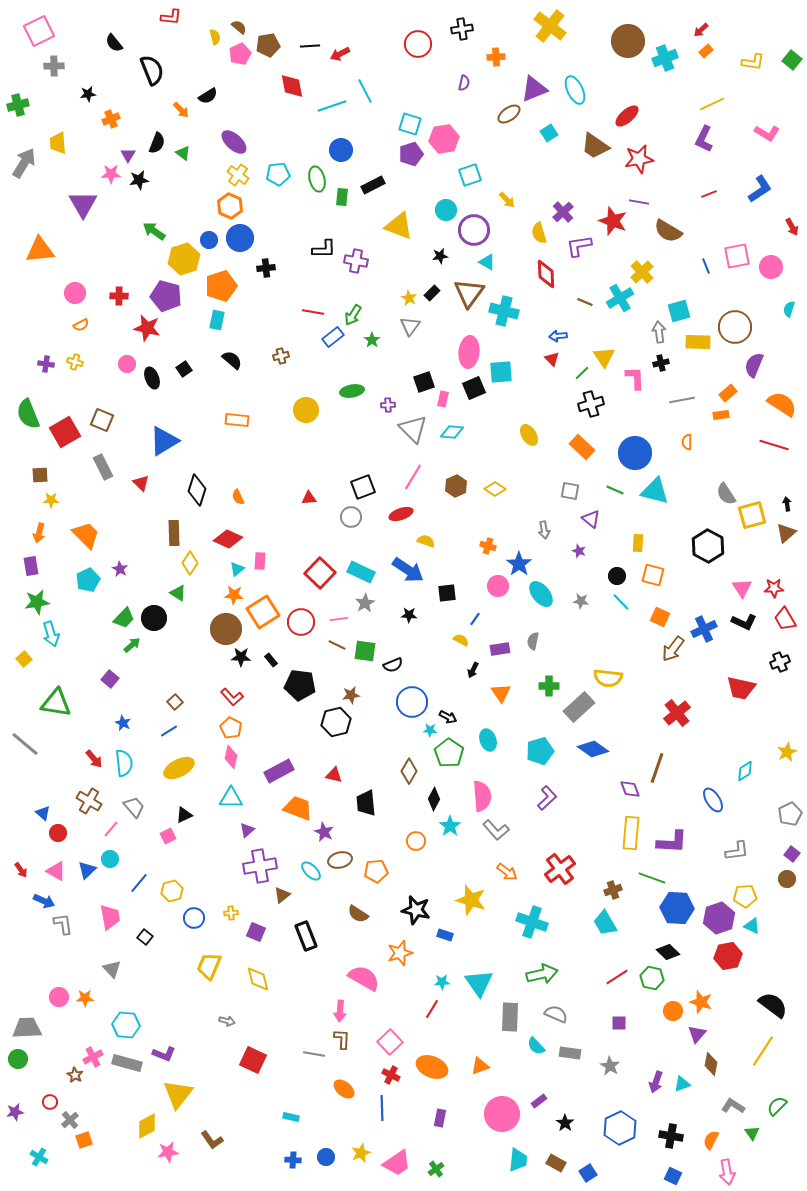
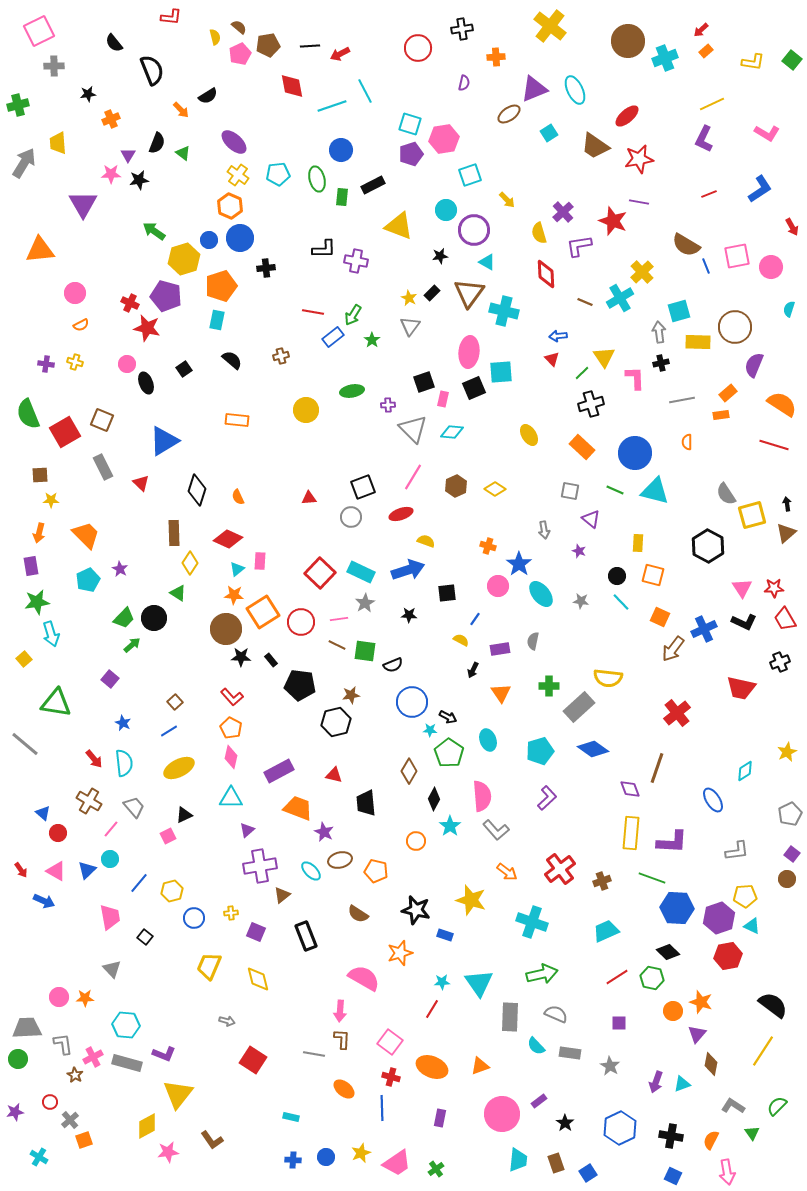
red circle at (418, 44): moved 4 px down
brown semicircle at (668, 231): moved 18 px right, 14 px down
red cross at (119, 296): moved 11 px right, 7 px down; rotated 24 degrees clockwise
black ellipse at (152, 378): moved 6 px left, 5 px down
blue arrow at (408, 570): rotated 52 degrees counterclockwise
orange pentagon at (376, 871): rotated 20 degrees clockwise
brown cross at (613, 890): moved 11 px left, 9 px up
cyan trapezoid at (605, 923): moved 1 px right, 8 px down; rotated 96 degrees clockwise
gray L-shape at (63, 924): moved 120 px down
pink square at (390, 1042): rotated 10 degrees counterclockwise
red square at (253, 1060): rotated 8 degrees clockwise
red cross at (391, 1075): moved 2 px down; rotated 12 degrees counterclockwise
brown rectangle at (556, 1163): rotated 42 degrees clockwise
